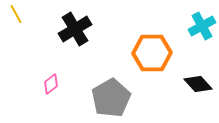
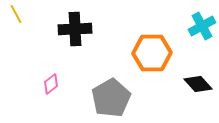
black cross: rotated 28 degrees clockwise
